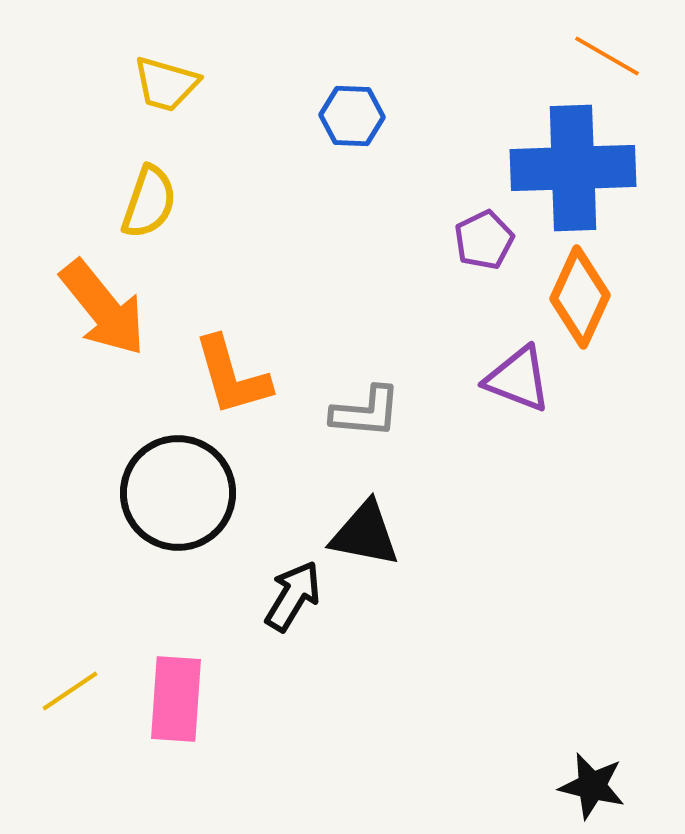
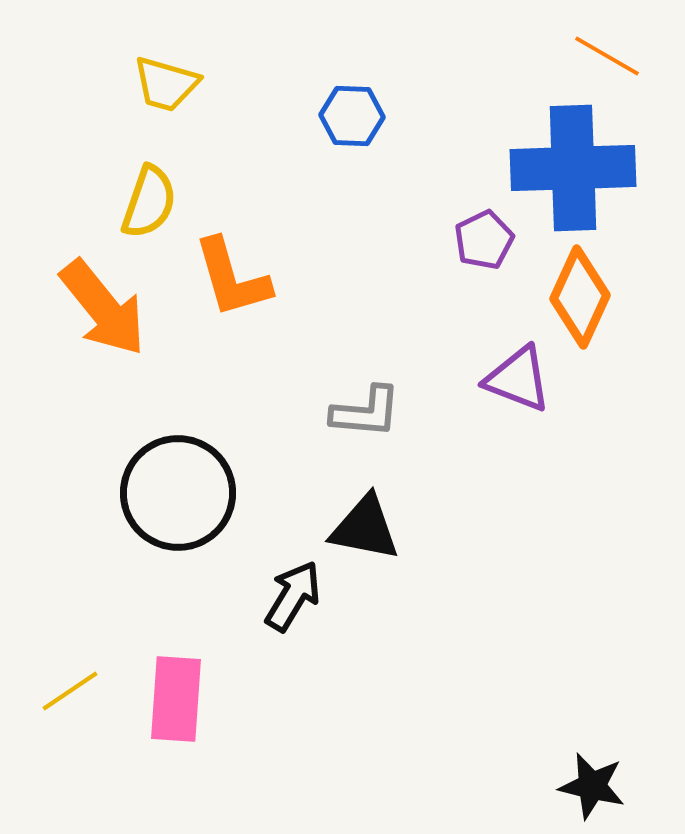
orange L-shape: moved 98 px up
black triangle: moved 6 px up
